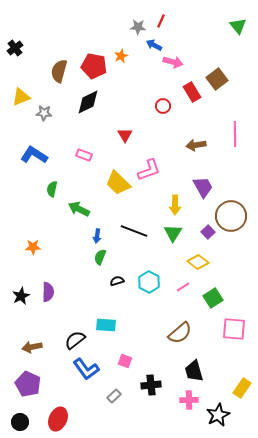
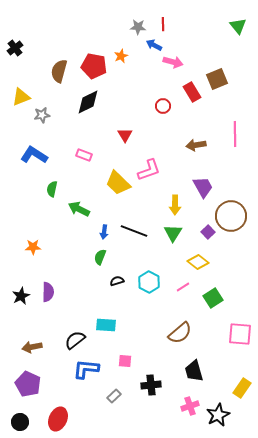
red line at (161, 21): moved 2 px right, 3 px down; rotated 24 degrees counterclockwise
brown square at (217, 79): rotated 15 degrees clockwise
gray star at (44, 113): moved 2 px left, 2 px down; rotated 14 degrees counterclockwise
blue arrow at (97, 236): moved 7 px right, 4 px up
pink square at (234, 329): moved 6 px right, 5 px down
pink square at (125, 361): rotated 16 degrees counterclockwise
blue L-shape at (86, 369): rotated 132 degrees clockwise
pink cross at (189, 400): moved 1 px right, 6 px down; rotated 18 degrees counterclockwise
